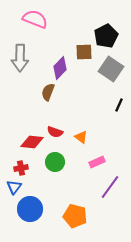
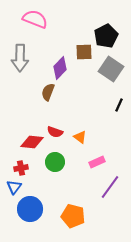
orange triangle: moved 1 px left
orange pentagon: moved 2 px left
